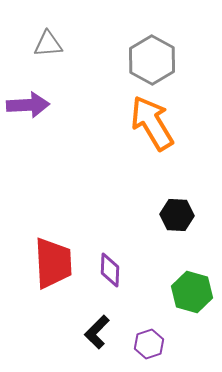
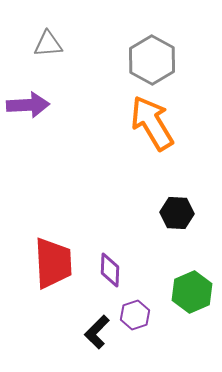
black hexagon: moved 2 px up
green hexagon: rotated 21 degrees clockwise
purple hexagon: moved 14 px left, 29 px up
